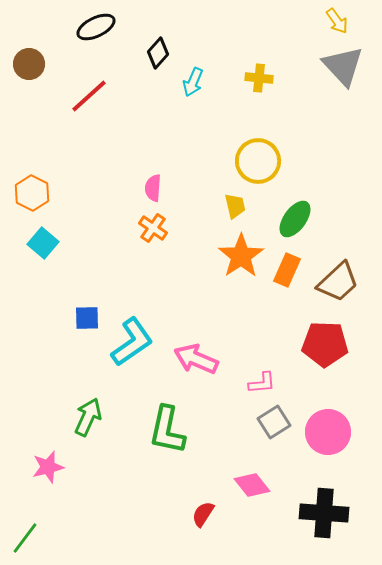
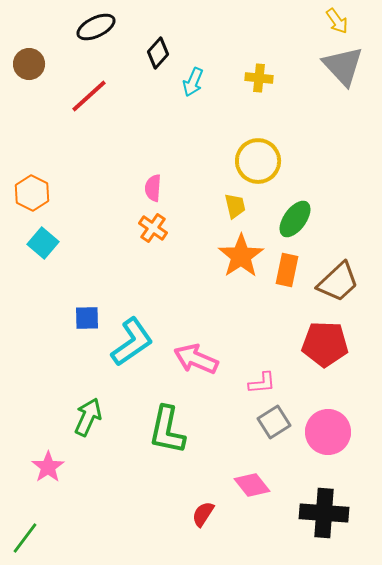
orange rectangle: rotated 12 degrees counterclockwise
pink star: rotated 20 degrees counterclockwise
